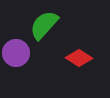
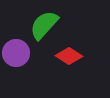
red diamond: moved 10 px left, 2 px up
